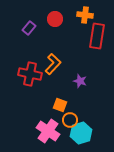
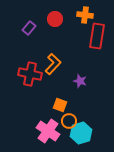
orange circle: moved 1 px left, 1 px down
